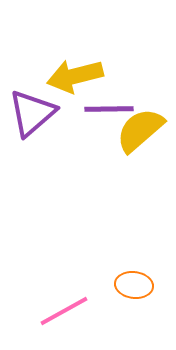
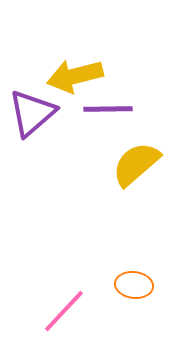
purple line: moved 1 px left
yellow semicircle: moved 4 px left, 34 px down
pink line: rotated 18 degrees counterclockwise
